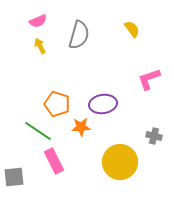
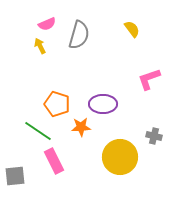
pink semicircle: moved 9 px right, 3 px down
purple ellipse: rotated 8 degrees clockwise
yellow circle: moved 5 px up
gray square: moved 1 px right, 1 px up
